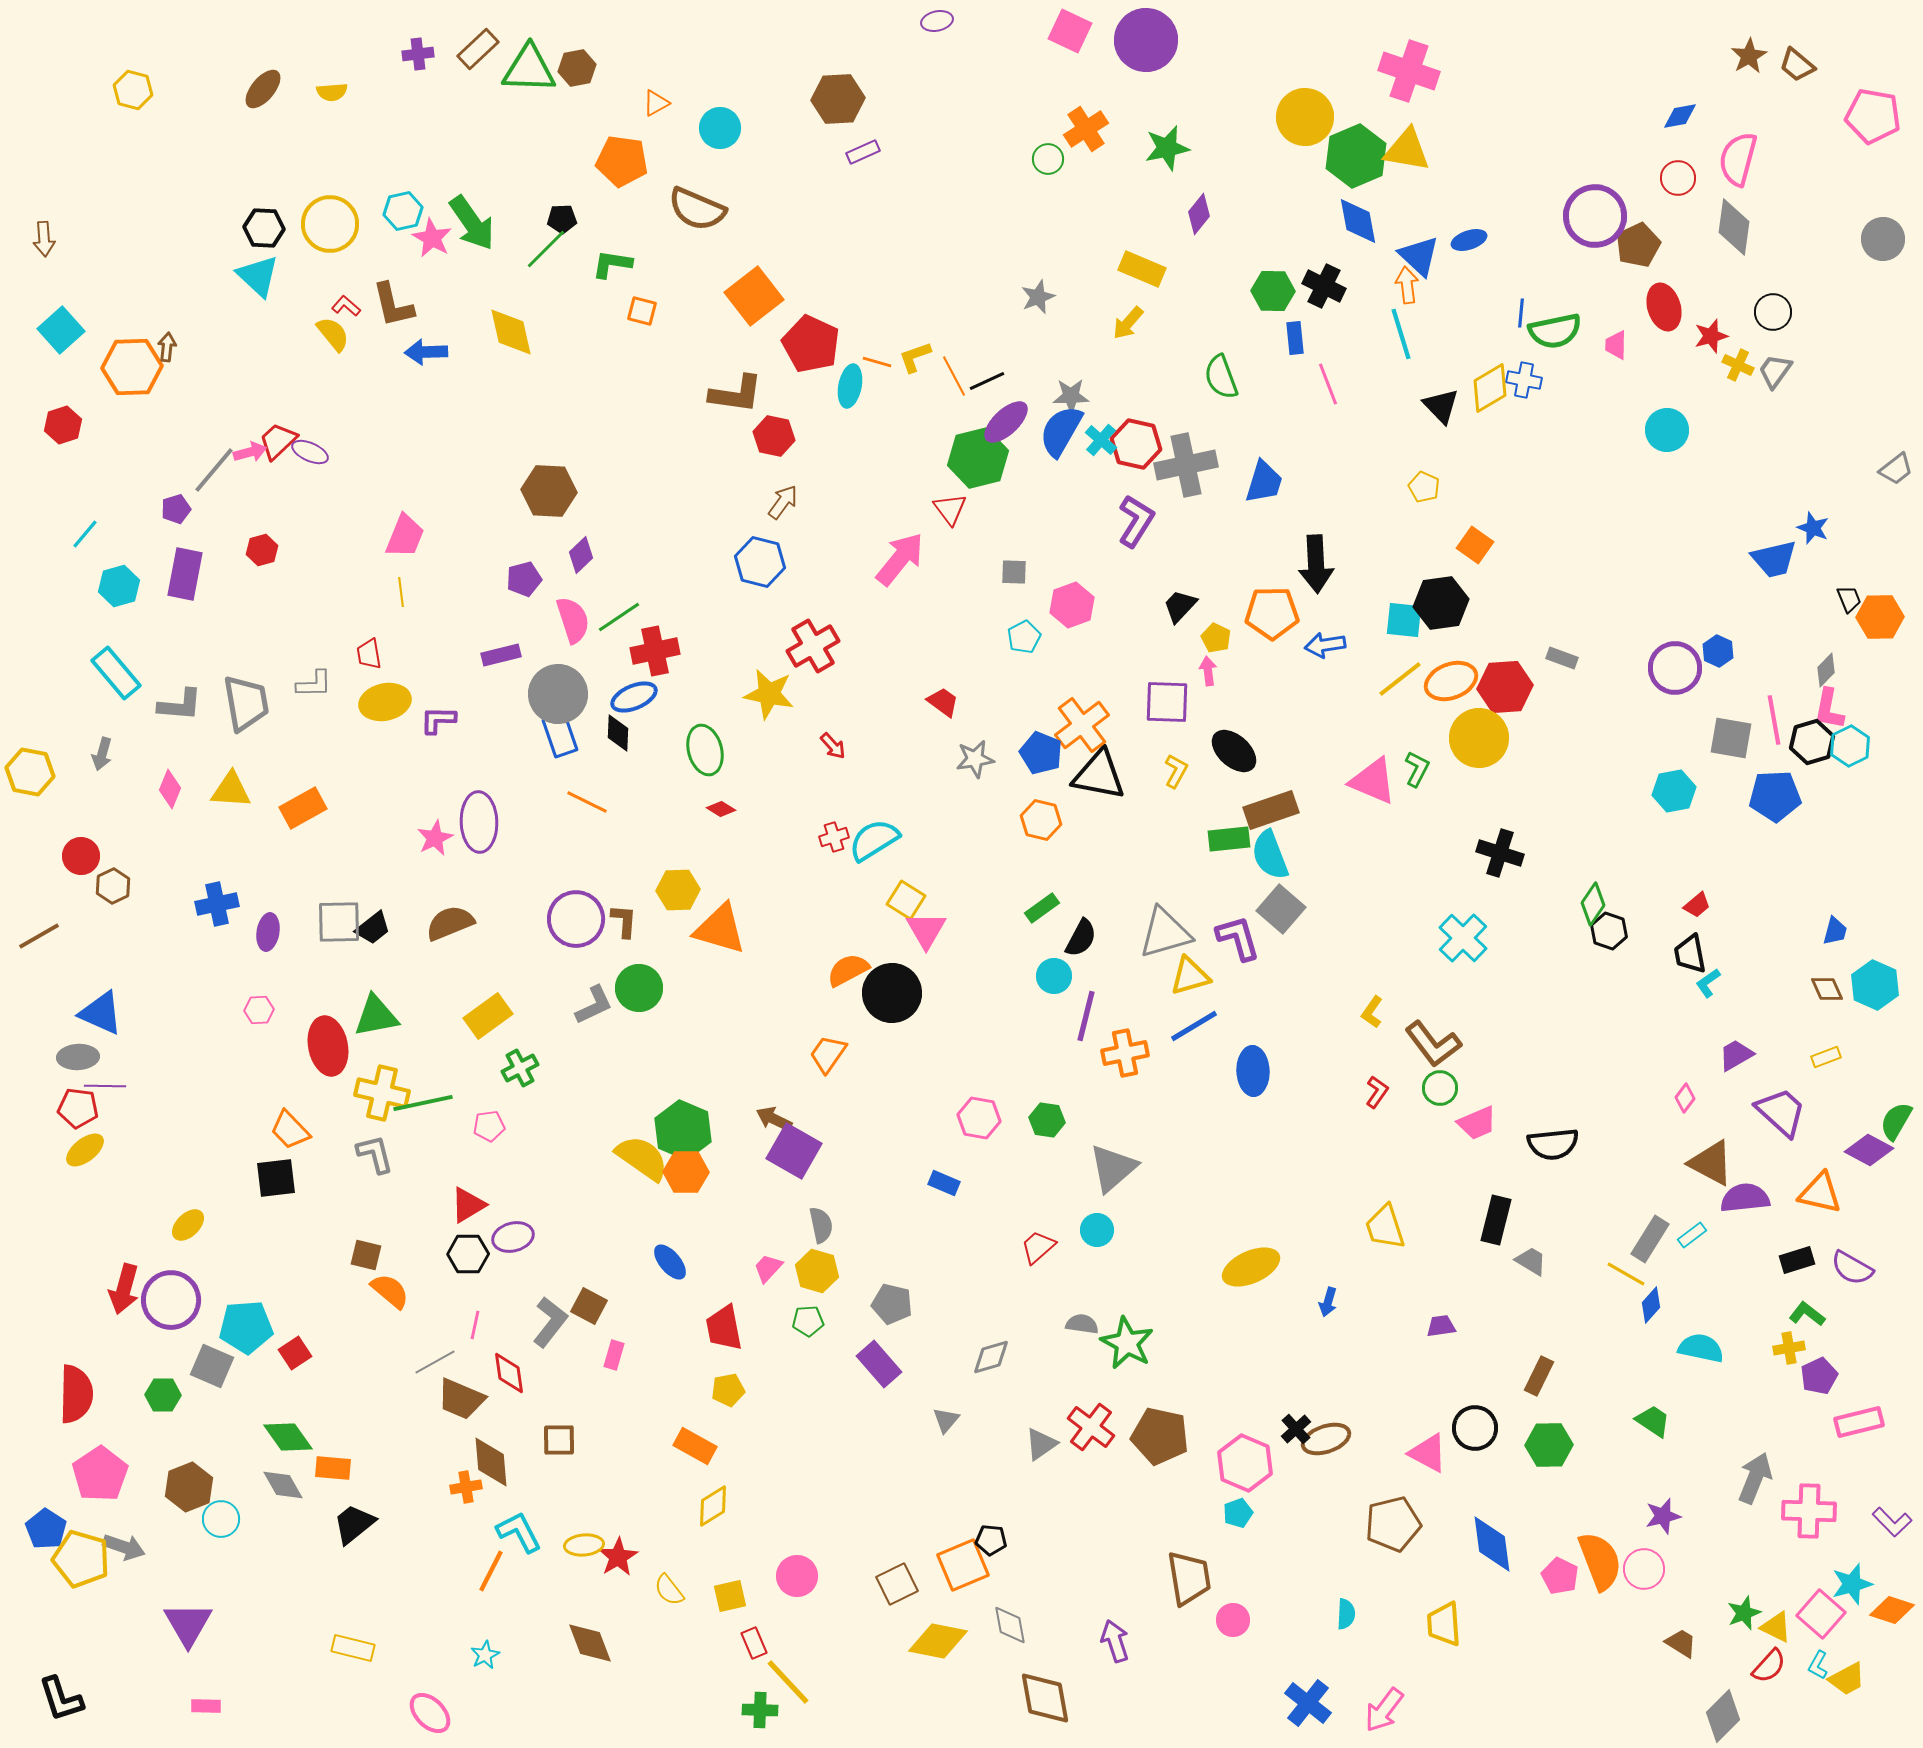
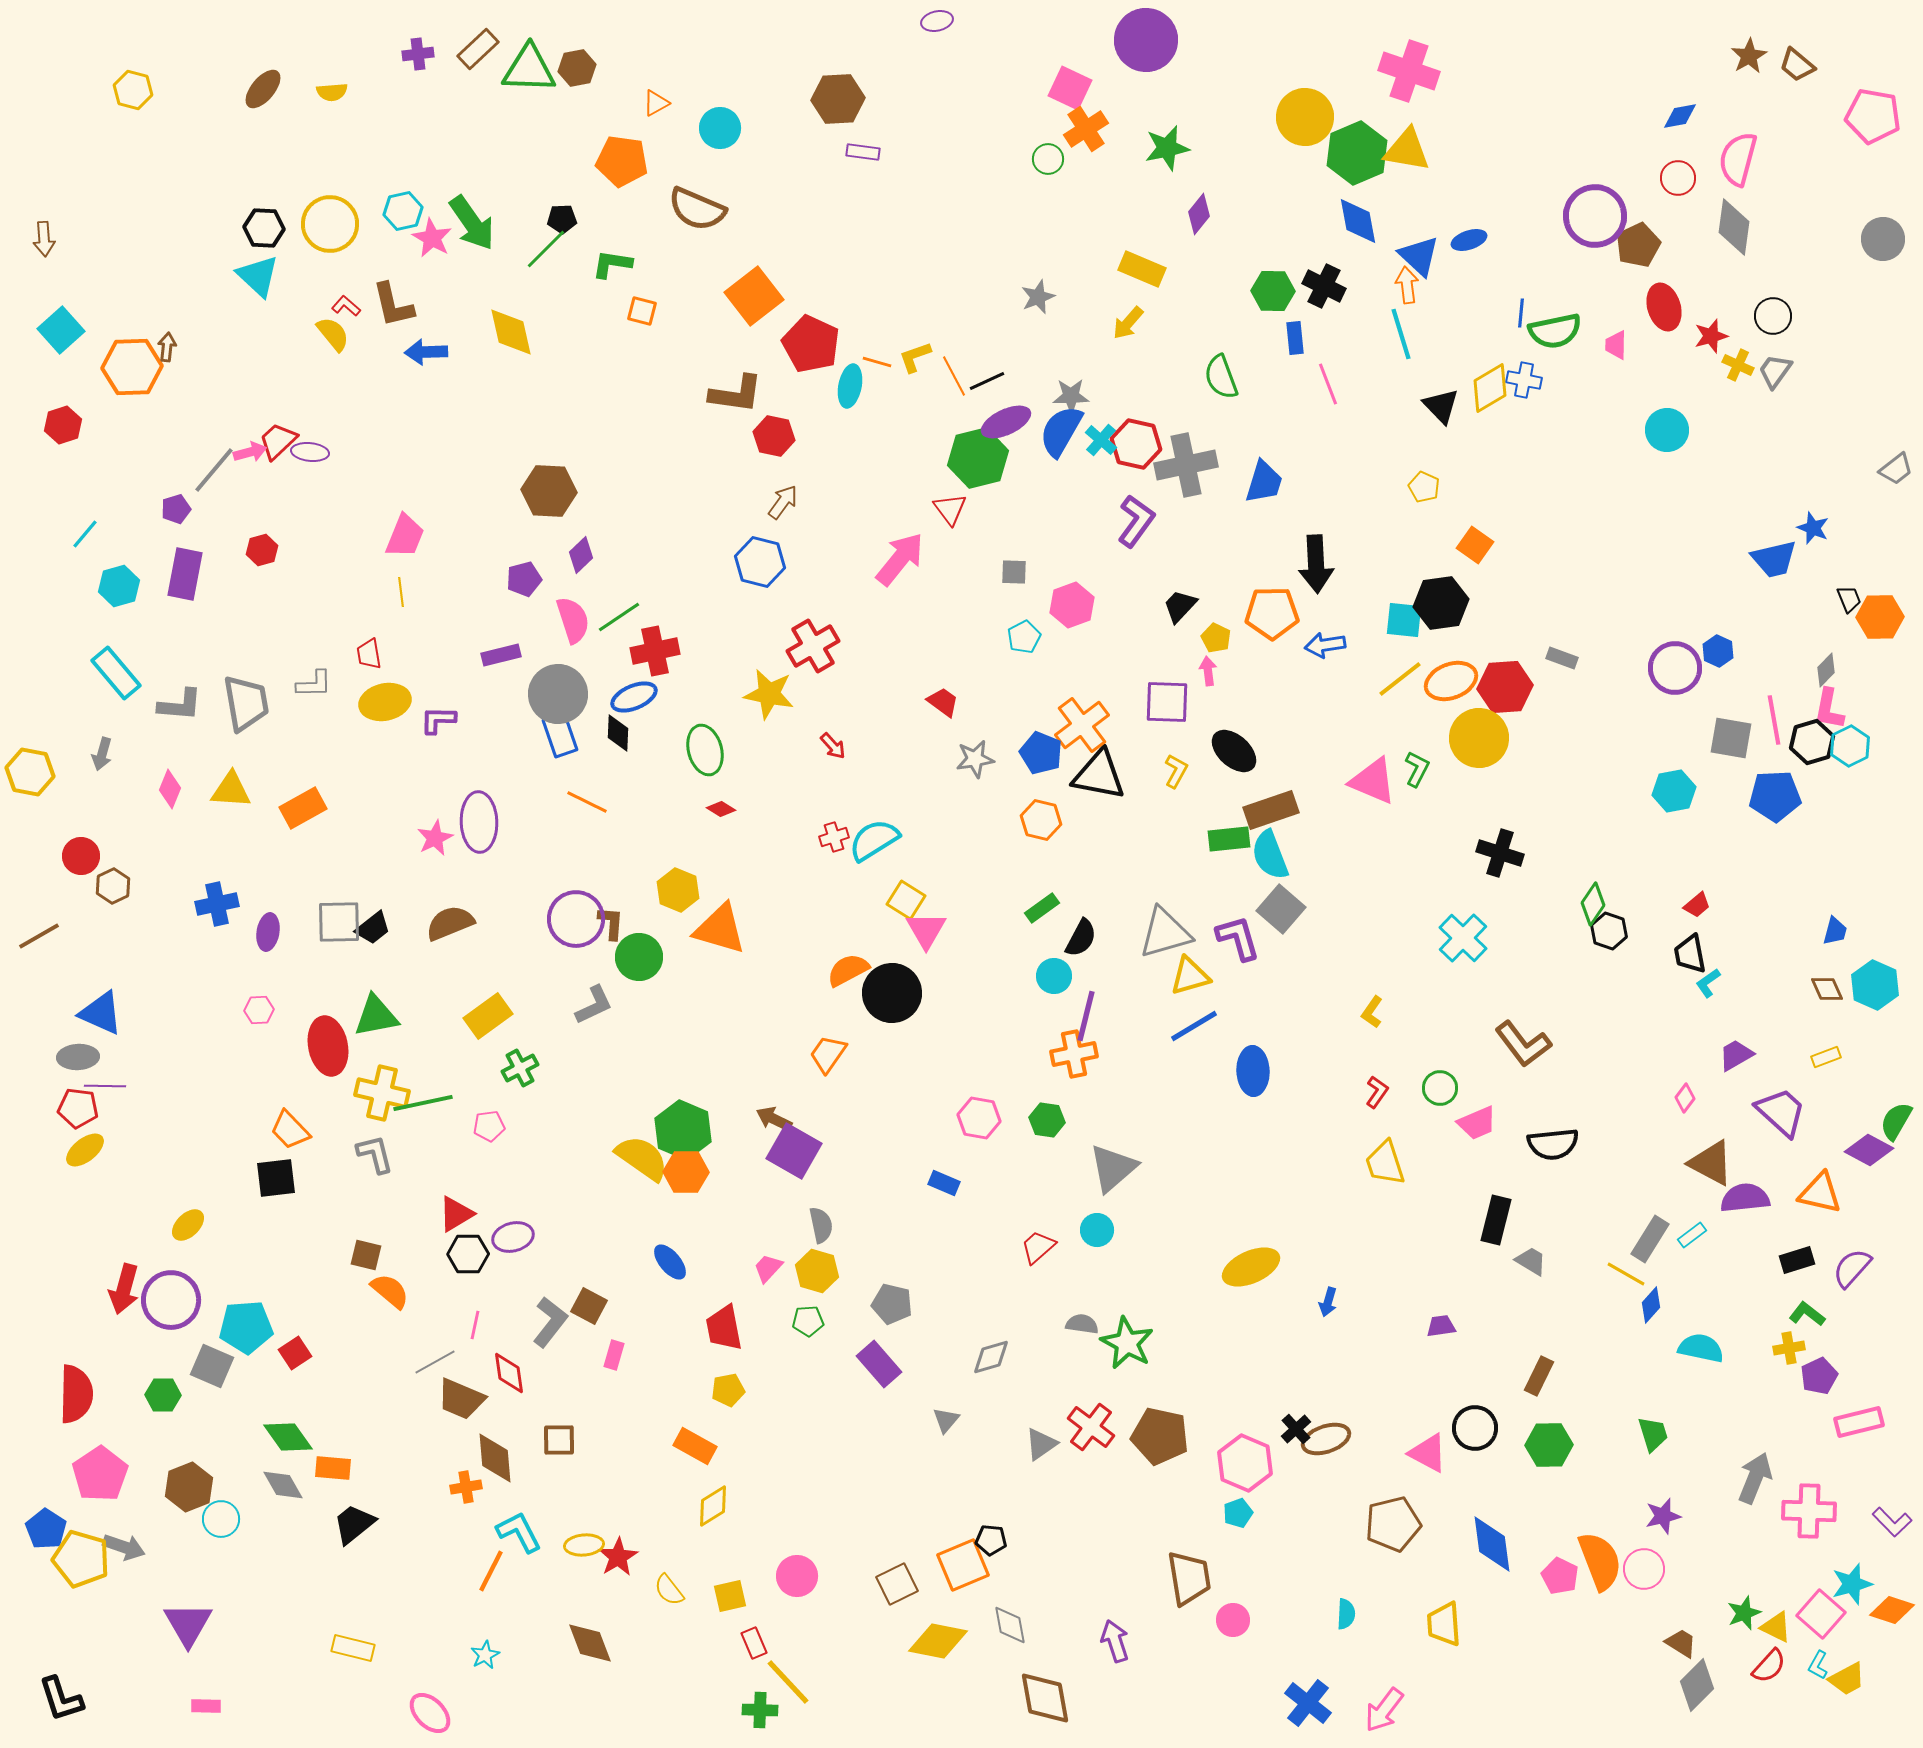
pink square at (1070, 31): moved 57 px down
purple rectangle at (863, 152): rotated 32 degrees clockwise
green hexagon at (1356, 156): moved 1 px right, 3 px up
black circle at (1773, 312): moved 4 px down
purple ellipse at (1006, 422): rotated 18 degrees clockwise
purple ellipse at (310, 452): rotated 18 degrees counterclockwise
purple L-shape at (1136, 521): rotated 4 degrees clockwise
yellow hexagon at (678, 890): rotated 24 degrees clockwise
brown L-shape at (624, 921): moved 13 px left, 2 px down
green circle at (639, 988): moved 31 px up
brown L-shape at (1433, 1044): moved 90 px right
orange cross at (1125, 1053): moved 51 px left, 1 px down
red triangle at (468, 1205): moved 12 px left, 9 px down
yellow trapezoid at (1385, 1227): moved 64 px up
purple semicircle at (1852, 1268): rotated 102 degrees clockwise
green trapezoid at (1653, 1421): moved 13 px down; rotated 39 degrees clockwise
brown diamond at (491, 1462): moved 4 px right, 4 px up
gray diamond at (1723, 1716): moved 26 px left, 31 px up
